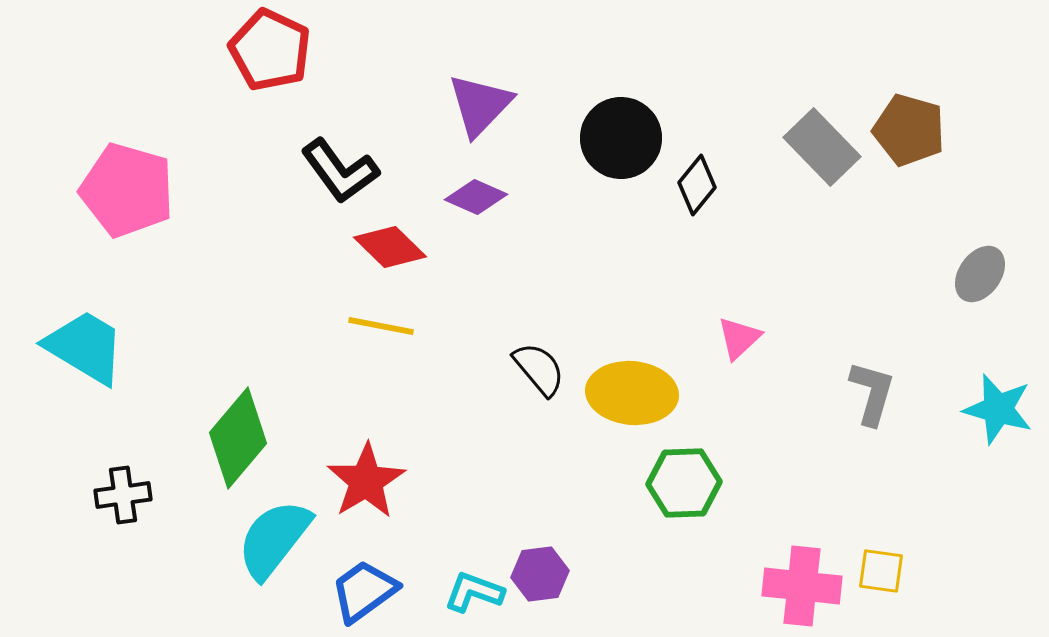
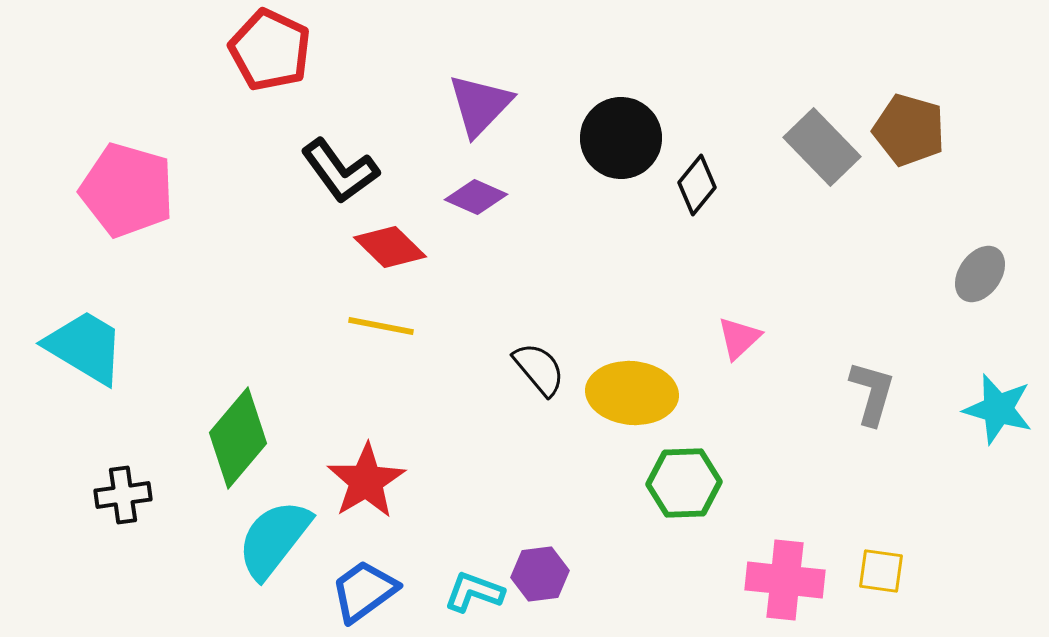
pink cross: moved 17 px left, 6 px up
